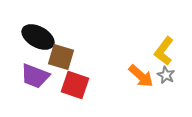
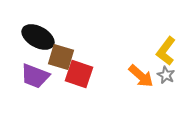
yellow L-shape: moved 2 px right
red square: moved 4 px right, 11 px up
